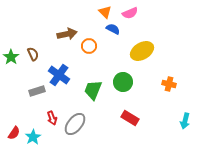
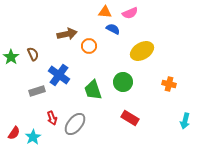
orange triangle: rotated 40 degrees counterclockwise
green trapezoid: rotated 40 degrees counterclockwise
